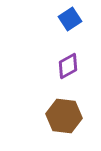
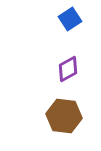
purple diamond: moved 3 px down
